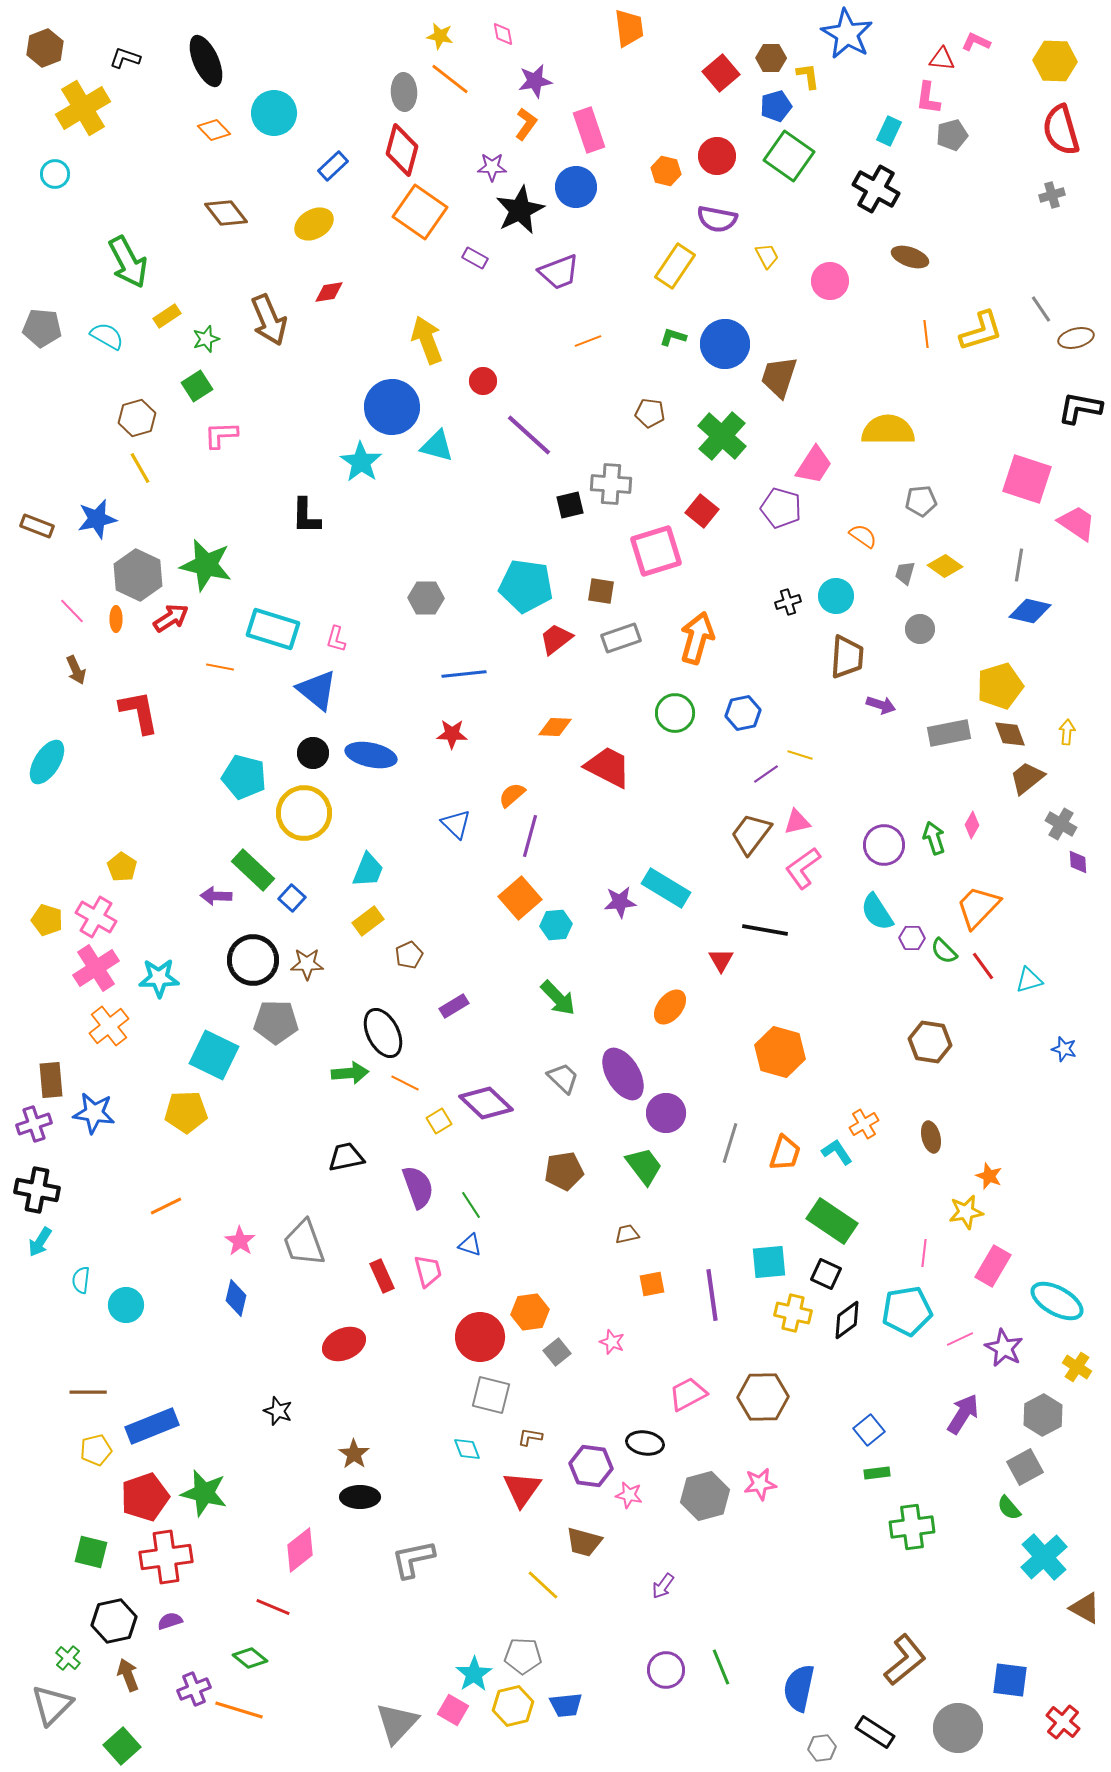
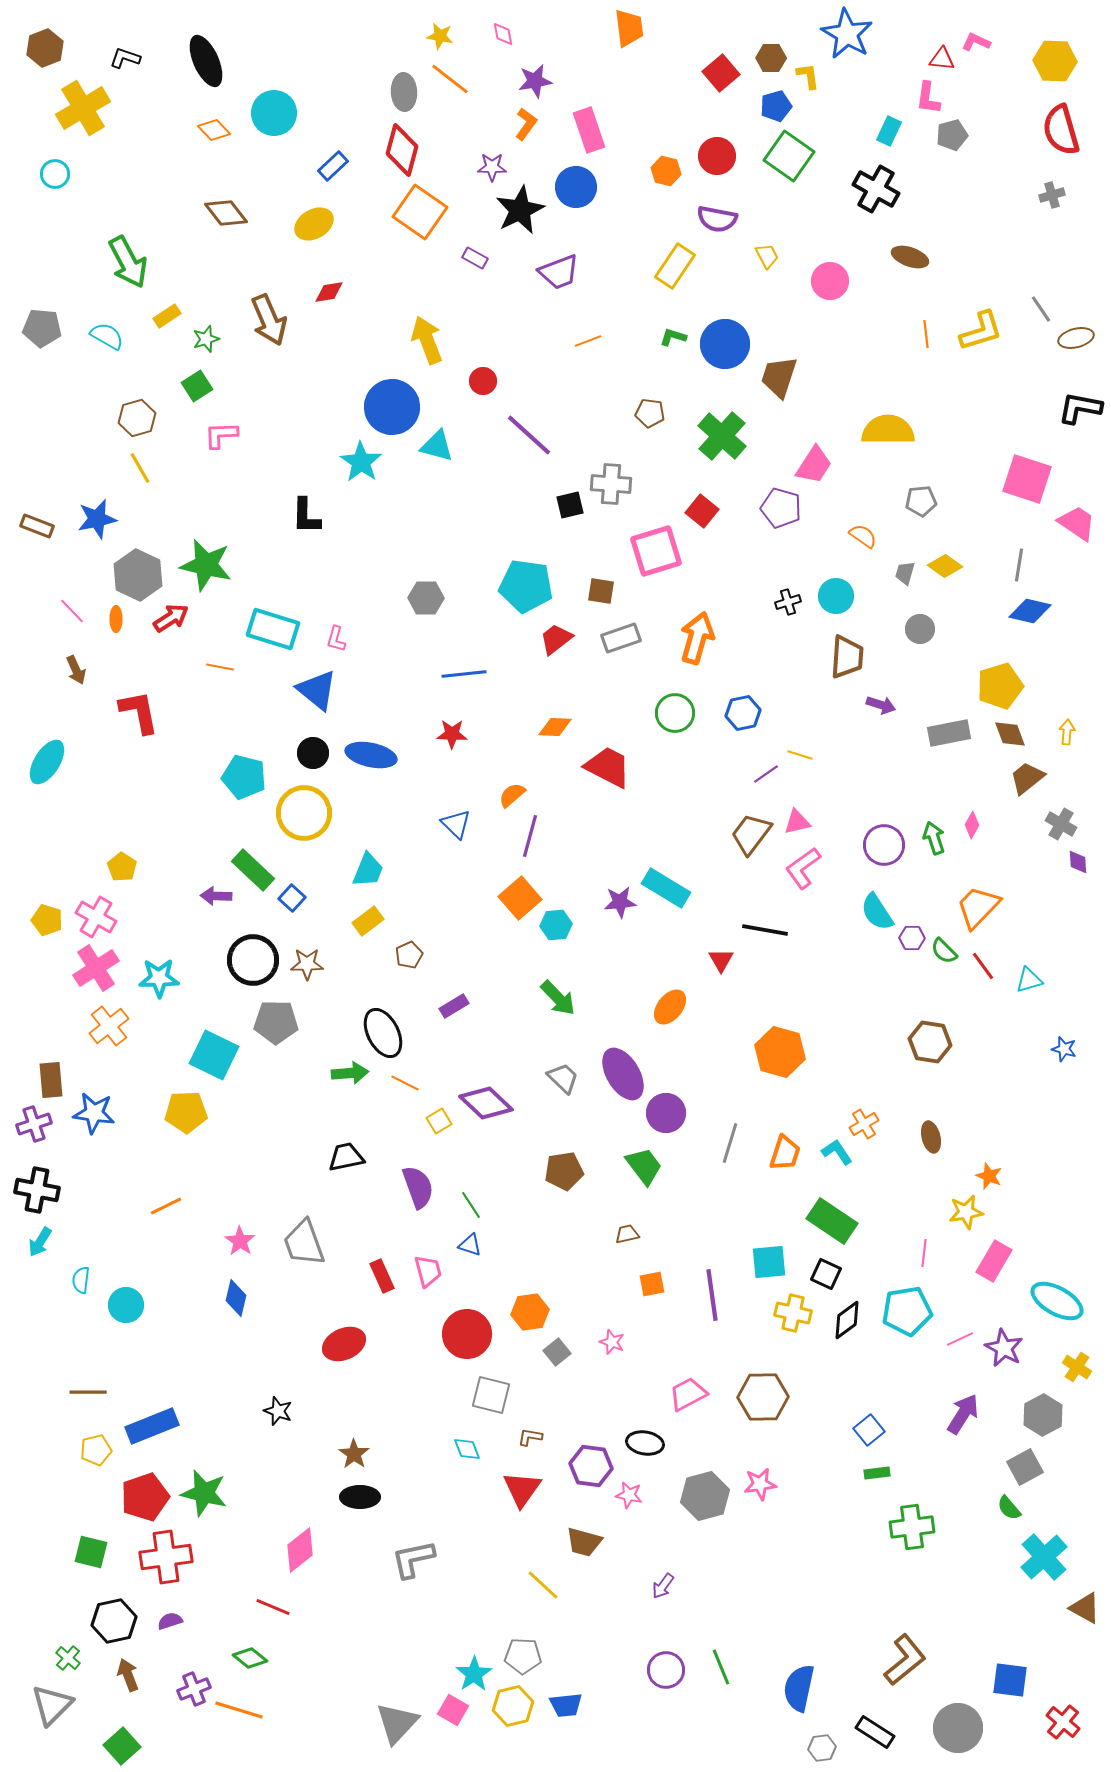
pink rectangle at (993, 1266): moved 1 px right, 5 px up
red circle at (480, 1337): moved 13 px left, 3 px up
